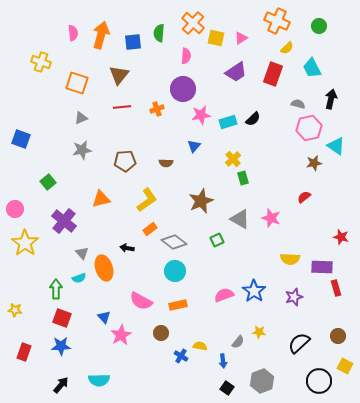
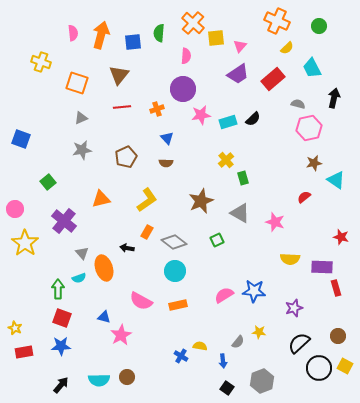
yellow square at (216, 38): rotated 18 degrees counterclockwise
pink triangle at (241, 38): moved 1 px left, 8 px down; rotated 16 degrees counterclockwise
purple trapezoid at (236, 72): moved 2 px right, 2 px down
red rectangle at (273, 74): moved 5 px down; rotated 30 degrees clockwise
black arrow at (331, 99): moved 3 px right, 1 px up
blue triangle at (194, 146): moved 27 px left, 8 px up; rotated 24 degrees counterclockwise
cyan triangle at (336, 146): moved 34 px down
yellow cross at (233, 159): moved 7 px left, 1 px down
brown pentagon at (125, 161): moved 1 px right, 4 px up; rotated 20 degrees counterclockwise
pink star at (271, 218): moved 4 px right, 4 px down
gray triangle at (240, 219): moved 6 px up
orange rectangle at (150, 229): moved 3 px left, 3 px down; rotated 24 degrees counterclockwise
green arrow at (56, 289): moved 2 px right
blue star at (254, 291): rotated 30 degrees counterclockwise
pink semicircle at (224, 295): rotated 12 degrees counterclockwise
purple star at (294, 297): moved 11 px down
yellow star at (15, 310): moved 18 px down; rotated 16 degrees clockwise
blue triangle at (104, 317): rotated 32 degrees counterclockwise
brown circle at (161, 333): moved 34 px left, 44 px down
red rectangle at (24, 352): rotated 60 degrees clockwise
black circle at (319, 381): moved 13 px up
